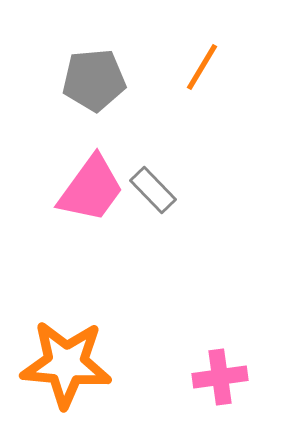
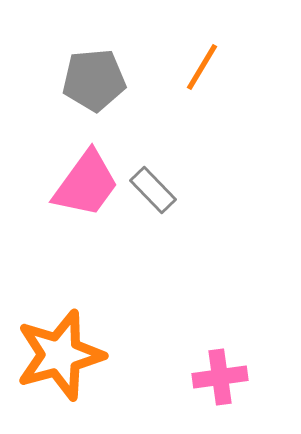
pink trapezoid: moved 5 px left, 5 px up
orange star: moved 6 px left, 9 px up; rotated 20 degrees counterclockwise
